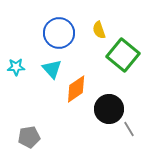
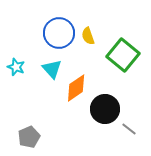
yellow semicircle: moved 11 px left, 6 px down
cyan star: rotated 24 degrees clockwise
orange diamond: moved 1 px up
black circle: moved 4 px left
gray line: rotated 21 degrees counterclockwise
gray pentagon: rotated 15 degrees counterclockwise
